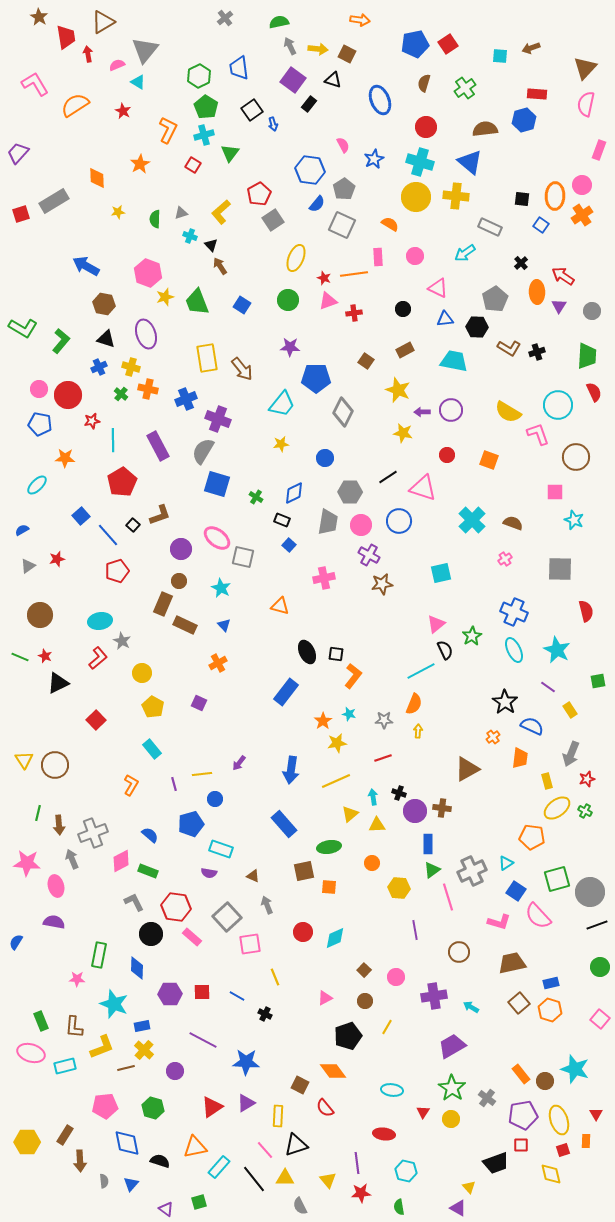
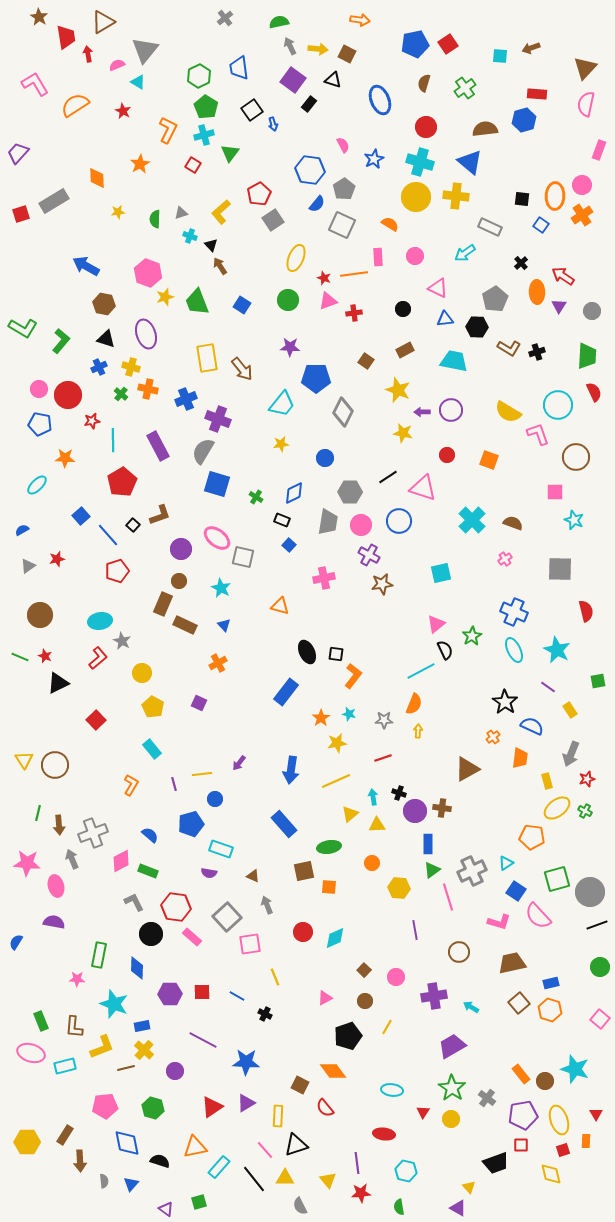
orange star at (323, 721): moved 2 px left, 3 px up
